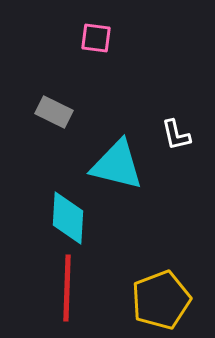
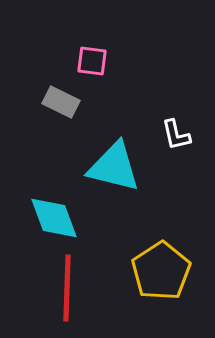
pink square: moved 4 px left, 23 px down
gray rectangle: moved 7 px right, 10 px up
cyan triangle: moved 3 px left, 2 px down
cyan diamond: moved 14 px left; rotated 24 degrees counterclockwise
yellow pentagon: moved 29 px up; rotated 12 degrees counterclockwise
